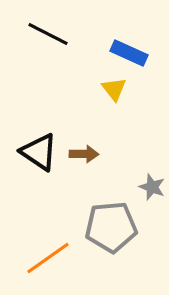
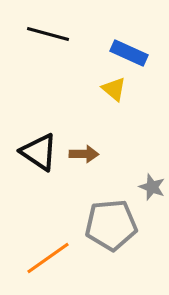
black line: rotated 12 degrees counterclockwise
yellow triangle: rotated 12 degrees counterclockwise
gray pentagon: moved 2 px up
